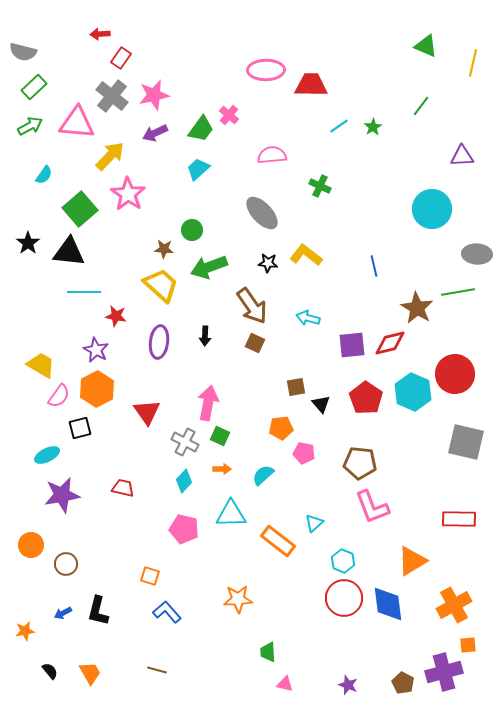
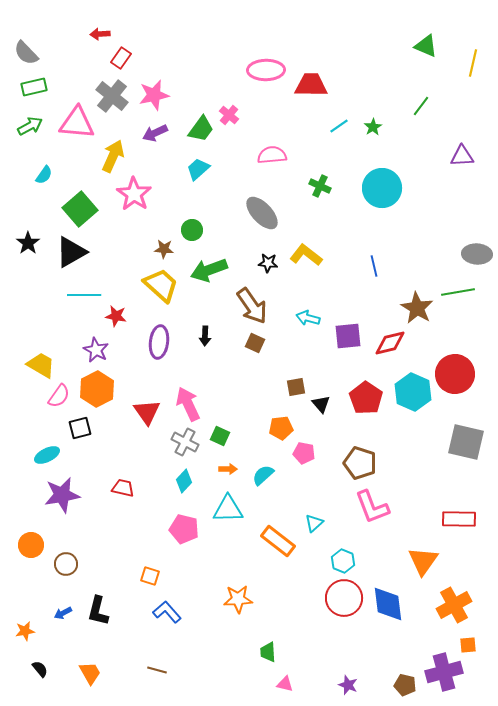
gray semicircle at (23, 52): moved 3 px right, 1 px down; rotated 32 degrees clockwise
green rectangle at (34, 87): rotated 30 degrees clockwise
yellow arrow at (110, 156): moved 3 px right; rotated 20 degrees counterclockwise
pink star at (128, 194): moved 6 px right
cyan circle at (432, 209): moved 50 px left, 21 px up
black triangle at (69, 252): moved 2 px right; rotated 36 degrees counterclockwise
green arrow at (209, 267): moved 3 px down
cyan line at (84, 292): moved 3 px down
purple square at (352, 345): moved 4 px left, 9 px up
pink arrow at (208, 403): moved 20 px left, 1 px down; rotated 36 degrees counterclockwise
brown pentagon at (360, 463): rotated 12 degrees clockwise
orange arrow at (222, 469): moved 6 px right
cyan triangle at (231, 514): moved 3 px left, 5 px up
orange triangle at (412, 561): moved 11 px right; rotated 24 degrees counterclockwise
black semicircle at (50, 671): moved 10 px left, 2 px up
brown pentagon at (403, 683): moved 2 px right, 2 px down; rotated 15 degrees counterclockwise
